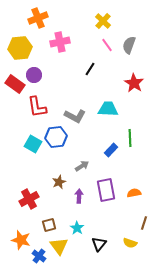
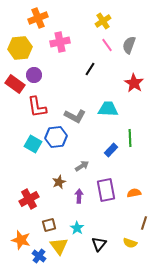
yellow cross: rotated 14 degrees clockwise
